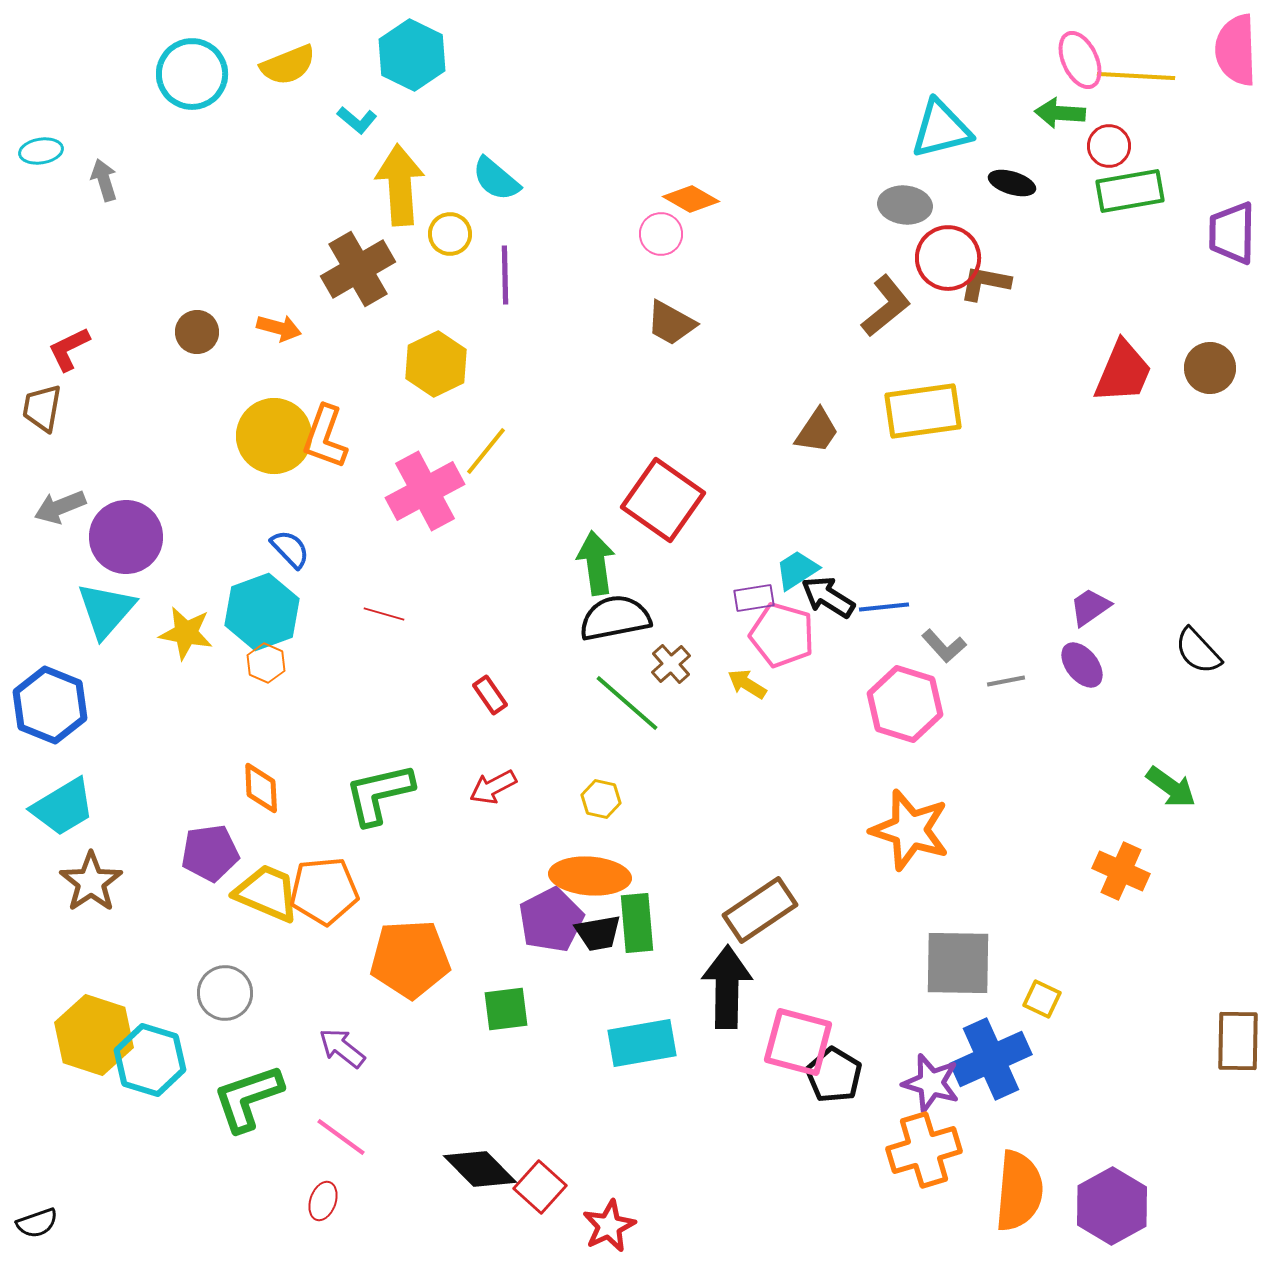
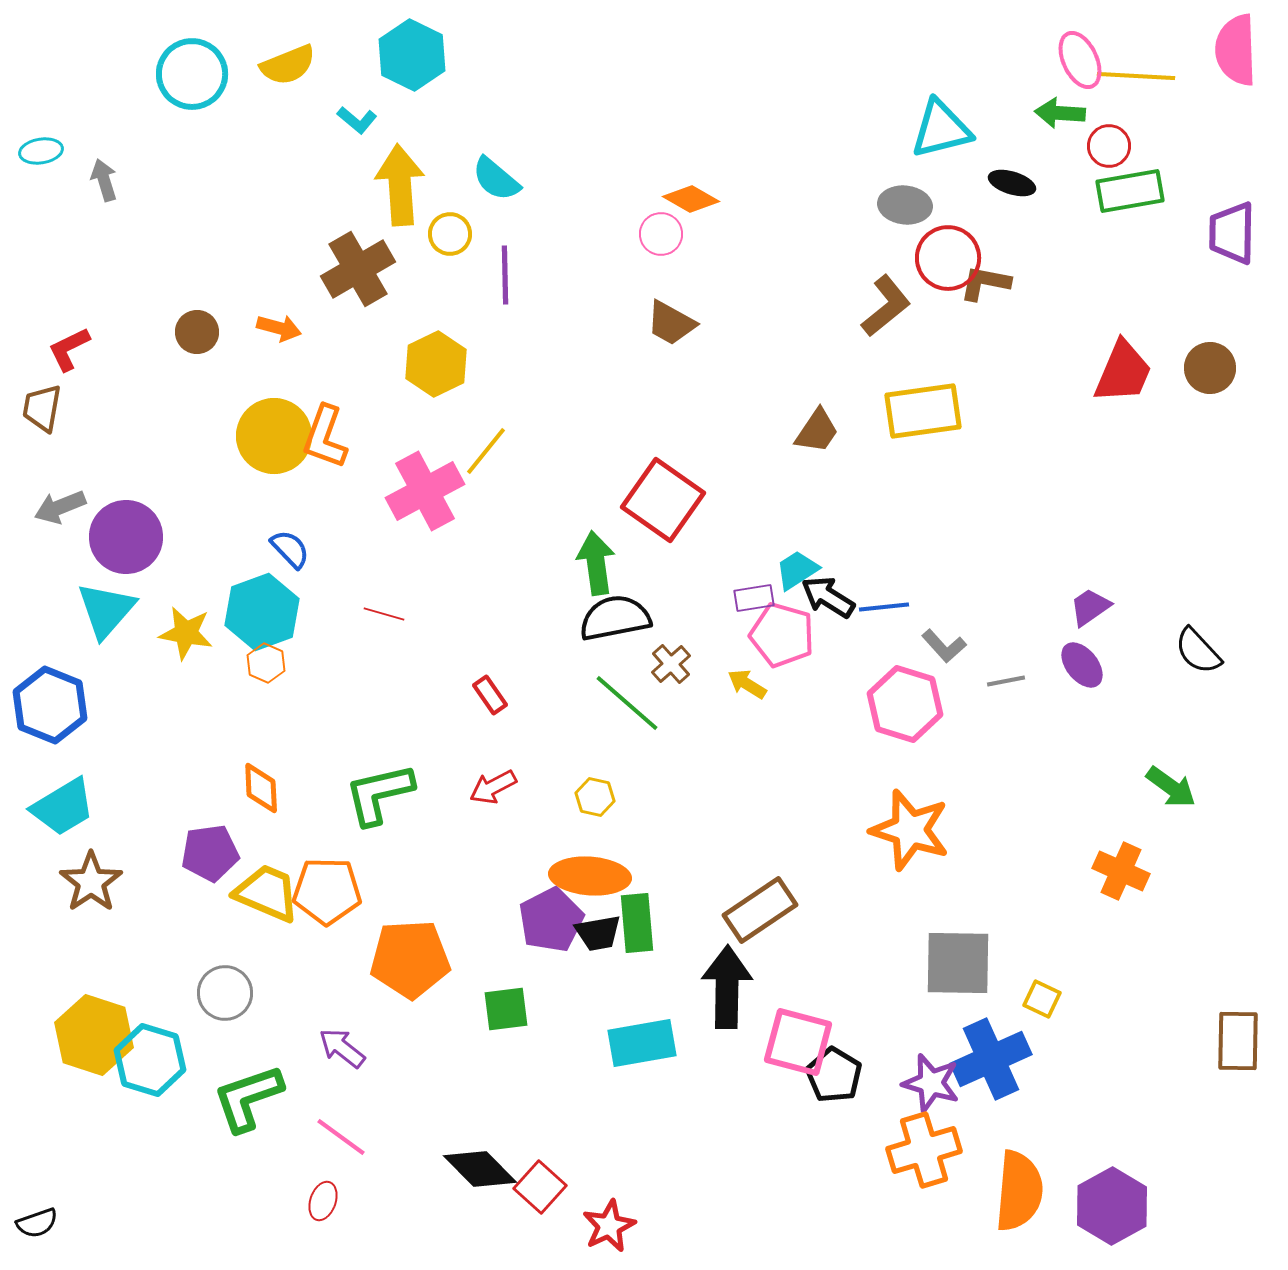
yellow hexagon at (601, 799): moved 6 px left, 2 px up
orange pentagon at (324, 891): moved 3 px right; rotated 6 degrees clockwise
